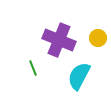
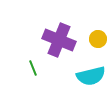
yellow circle: moved 1 px down
cyan semicircle: moved 12 px right; rotated 132 degrees counterclockwise
